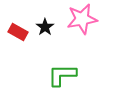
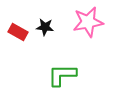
pink star: moved 6 px right, 3 px down
black star: rotated 30 degrees counterclockwise
